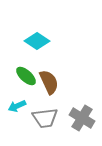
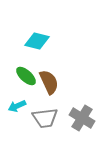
cyan diamond: rotated 20 degrees counterclockwise
